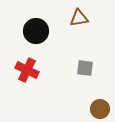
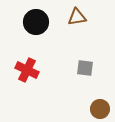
brown triangle: moved 2 px left, 1 px up
black circle: moved 9 px up
